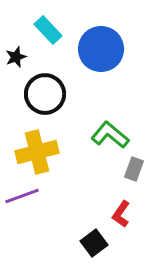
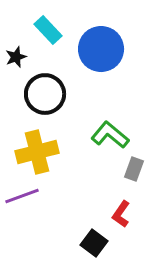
black square: rotated 16 degrees counterclockwise
